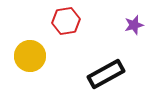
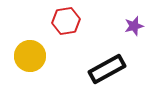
purple star: moved 1 px down
black rectangle: moved 1 px right, 5 px up
